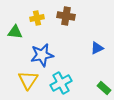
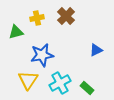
brown cross: rotated 36 degrees clockwise
green triangle: moved 1 px right; rotated 21 degrees counterclockwise
blue triangle: moved 1 px left, 2 px down
cyan cross: moved 1 px left
green rectangle: moved 17 px left
